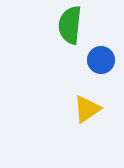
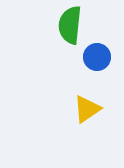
blue circle: moved 4 px left, 3 px up
